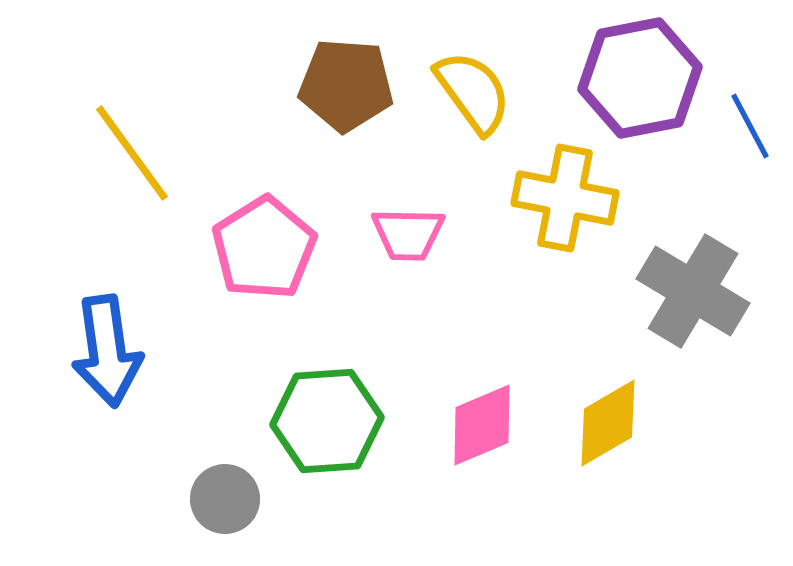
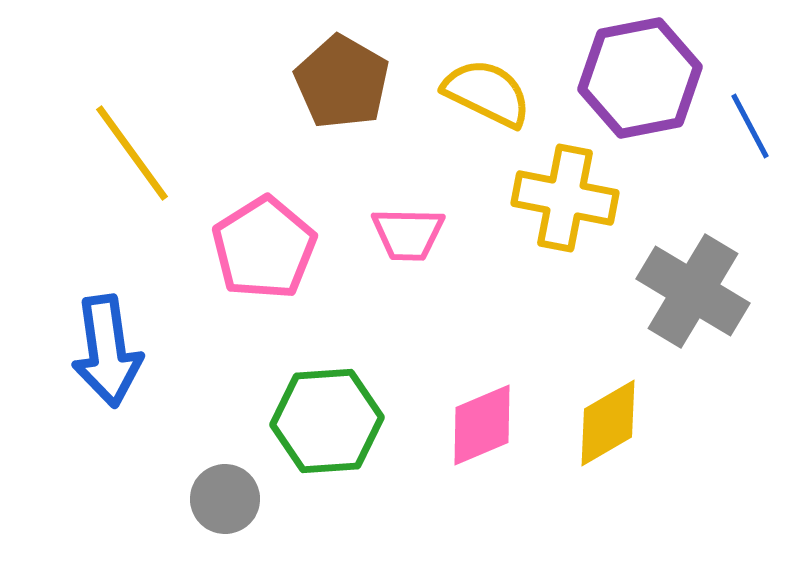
brown pentagon: moved 4 px left, 3 px up; rotated 26 degrees clockwise
yellow semicircle: moved 14 px right, 1 px down; rotated 28 degrees counterclockwise
